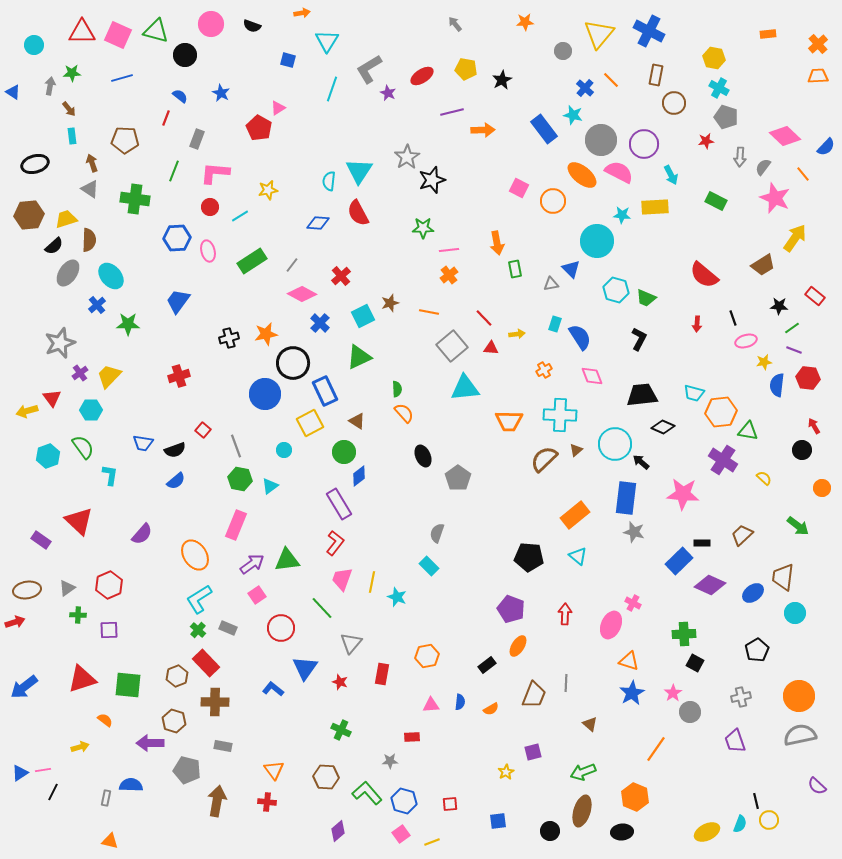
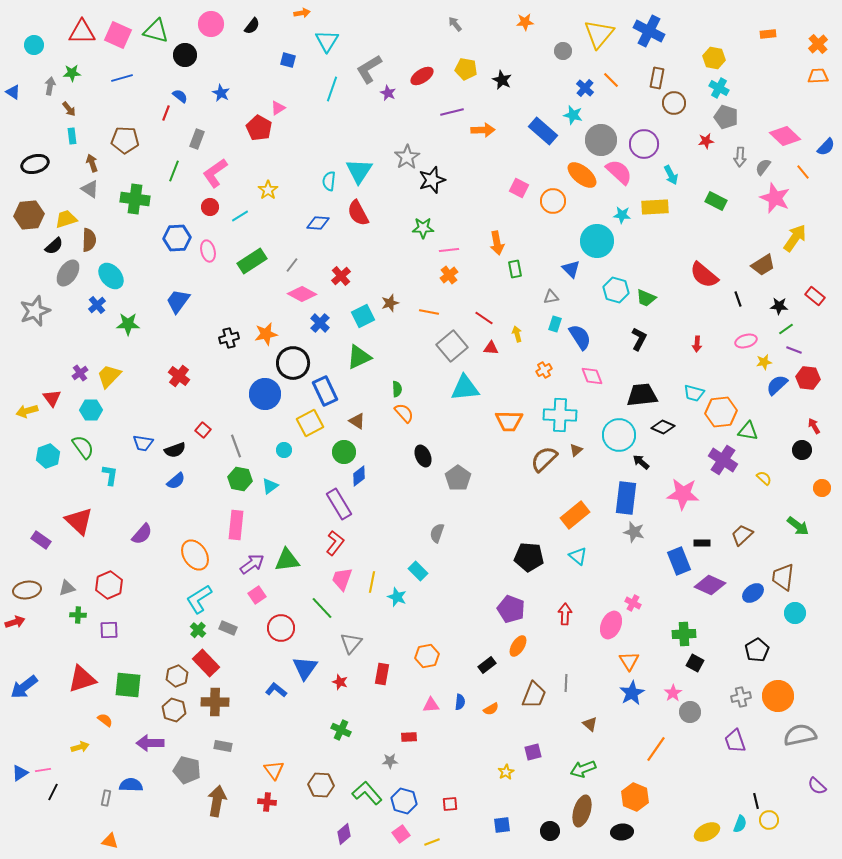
black semicircle at (252, 26): rotated 72 degrees counterclockwise
brown rectangle at (656, 75): moved 1 px right, 3 px down
black star at (502, 80): rotated 18 degrees counterclockwise
red line at (166, 118): moved 5 px up
blue rectangle at (544, 129): moved 1 px left, 2 px down; rotated 12 degrees counterclockwise
pink semicircle at (619, 172): rotated 16 degrees clockwise
pink L-shape at (215, 173): rotated 40 degrees counterclockwise
orange line at (803, 174): moved 2 px up
yellow star at (268, 190): rotated 24 degrees counterclockwise
gray triangle at (551, 284): moved 13 px down
red line at (484, 318): rotated 12 degrees counterclockwise
black line at (733, 318): moved 5 px right, 19 px up
red arrow at (697, 324): moved 20 px down
green line at (792, 328): moved 6 px left, 1 px down
yellow arrow at (517, 334): rotated 98 degrees counterclockwise
gray star at (60, 343): moved 25 px left, 32 px up
red cross at (179, 376): rotated 35 degrees counterclockwise
blue semicircle at (777, 385): rotated 40 degrees clockwise
cyan circle at (615, 444): moved 4 px right, 9 px up
pink rectangle at (236, 525): rotated 16 degrees counterclockwise
blue rectangle at (679, 561): rotated 68 degrees counterclockwise
cyan rectangle at (429, 566): moved 11 px left, 5 px down
gray triangle at (67, 588): rotated 18 degrees clockwise
orange triangle at (629, 661): rotated 40 degrees clockwise
blue L-shape at (273, 689): moved 3 px right, 1 px down
orange circle at (799, 696): moved 21 px left
brown hexagon at (174, 721): moved 11 px up
red rectangle at (412, 737): moved 3 px left
green arrow at (583, 772): moved 3 px up
brown hexagon at (326, 777): moved 5 px left, 8 px down
blue square at (498, 821): moved 4 px right, 4 px down
purple diamond at (338, 831): moved 6 px right, 3 px down
